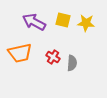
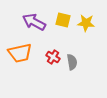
gray semicircle: moved 1 px up; rotated 14 degrees counterclockwise
